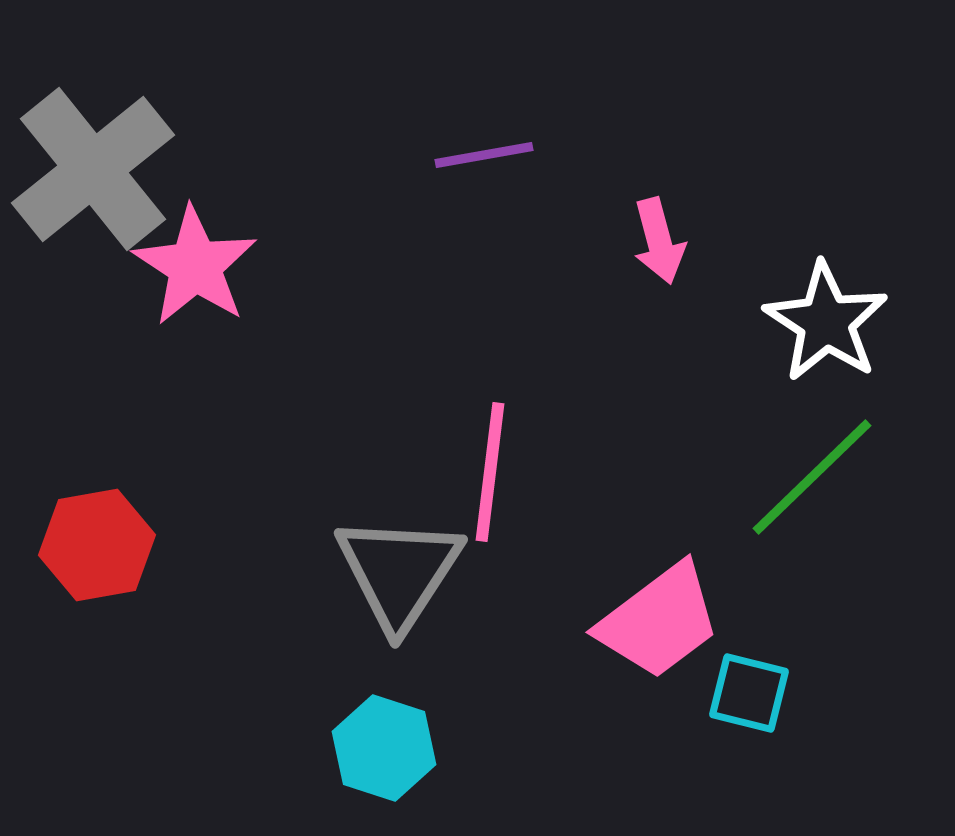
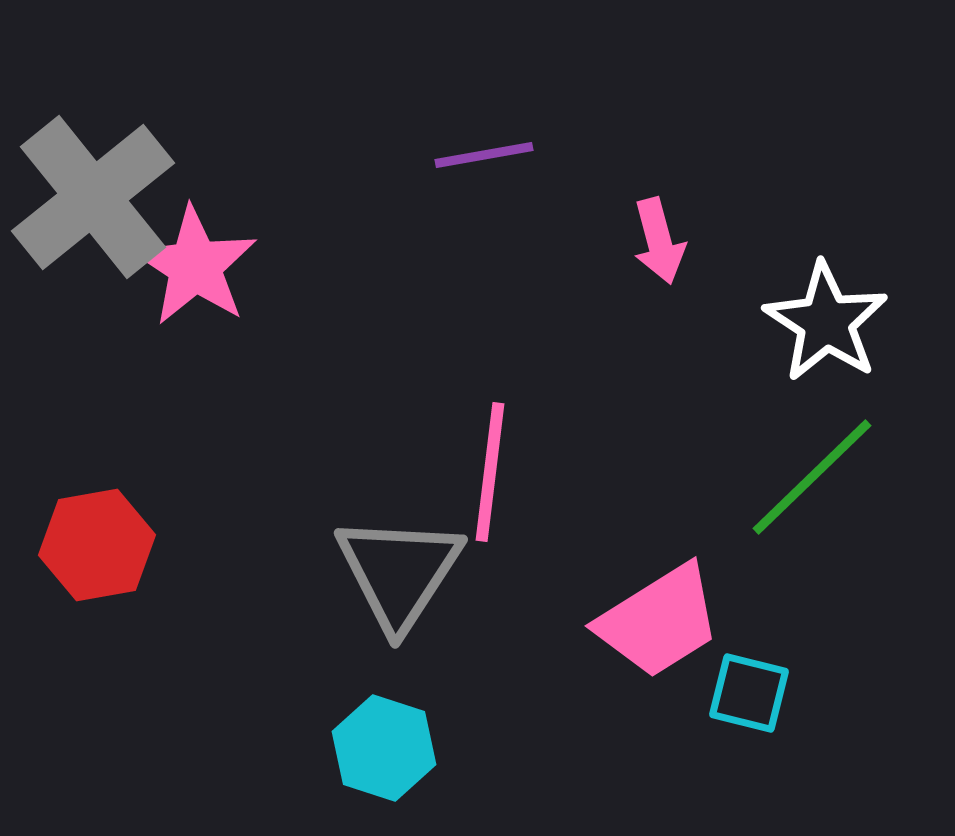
gray cross: moved 28 px down
pink trapezoid: rotated 5 degrees clockwise
